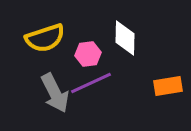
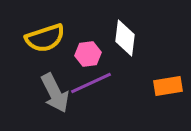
white diamond: rotated 6 degrees clockwise
